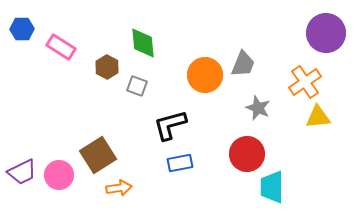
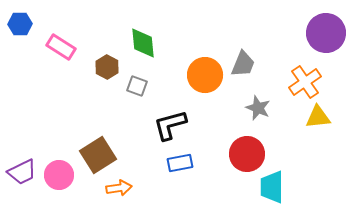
blue hexagon: moved 2 px left, 5 px up
